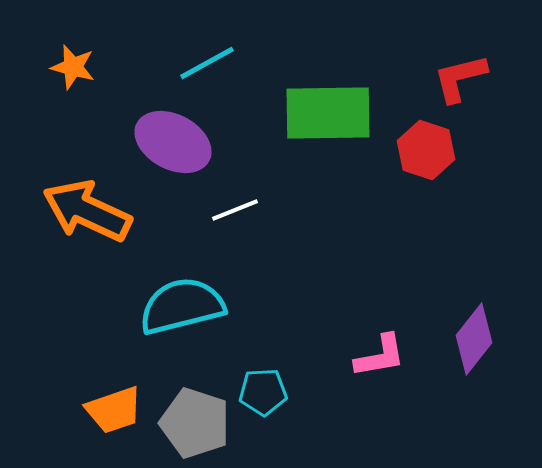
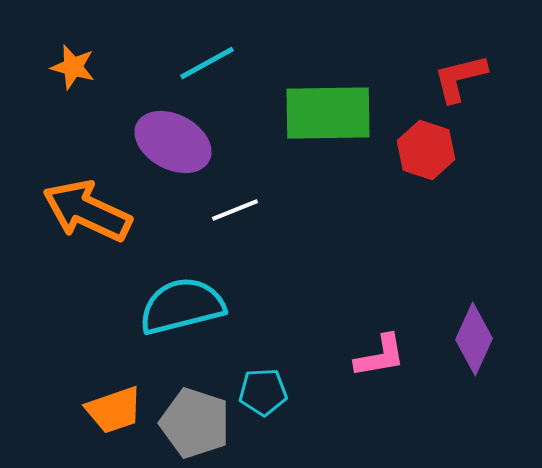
purple diamond: rotated 14 degrees counterclockwise
